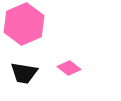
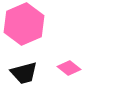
black trapezoid: rotated 24 degrees counterclockwise
